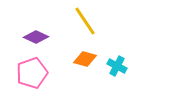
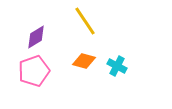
purple diamond: rotated 55 degrees counterclockwise
orange diamond: moved 1 px left, 2 px down
pink pentagon: moved 2 px right, 2 px up
